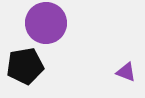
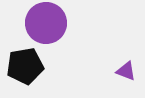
purple triangle: moved 1 px up
